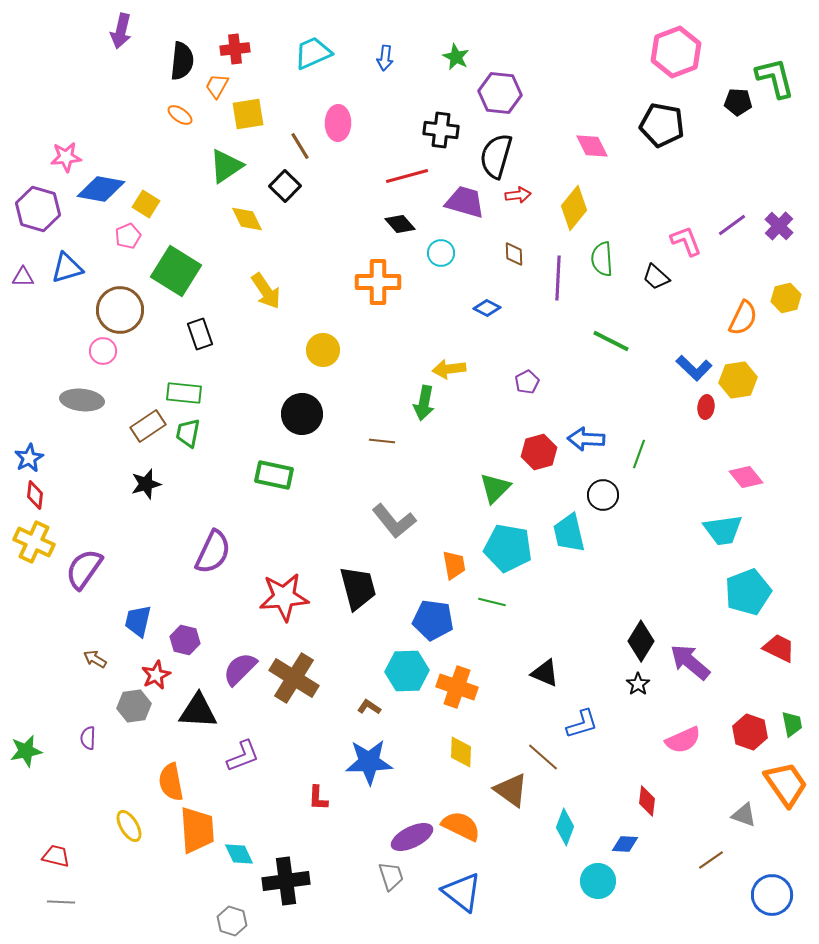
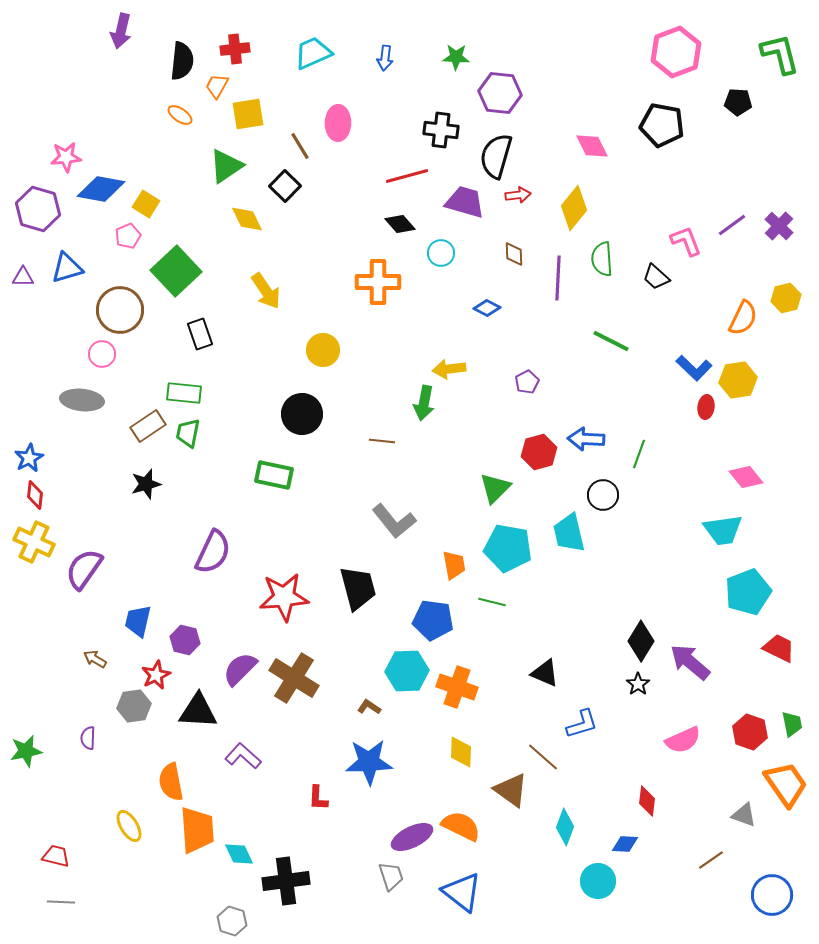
green star at (456, 57): rotated 24 degrees counterclockwise
green L-shape at (775, 78): moved 5 px right, 24 px up
green square at (176, 271): rotated 15 degrees clockwise
pink circle at (103, 351): moved 1 px left, 3 px down
purple L-shape at (243, 756): rotated 117 degrees counterclockwise
